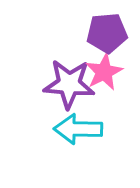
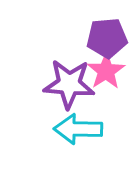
purple pentagon: moved 5 px down
pink star: moved 2 px right, 1 px up; rotated 6 degrees counterclockwise
